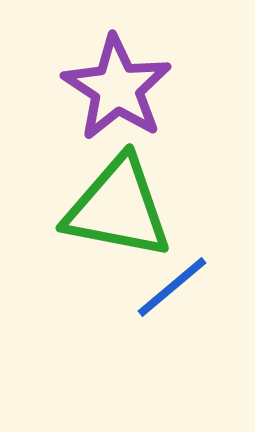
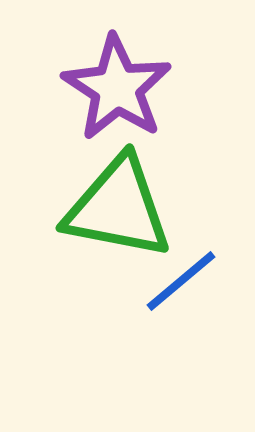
blue line: moved 9 px right, 6 px up
